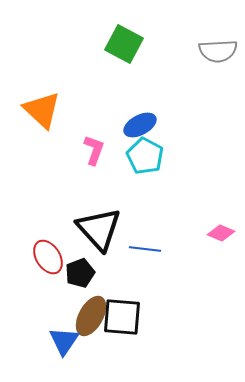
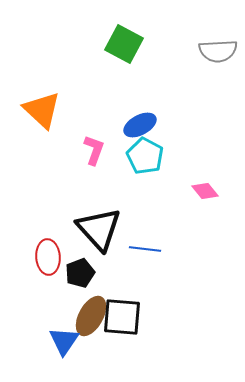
pink diamond: moved 16 px left, 42 px up; rotated 28 degrees clockwise
red ellipse: rotated 28 degrees clockwise
